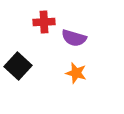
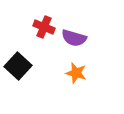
red cross: moved 5 px down; rotated 25 degrees clockwise
